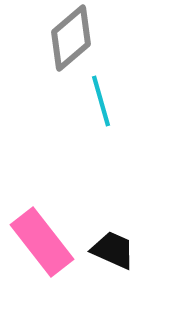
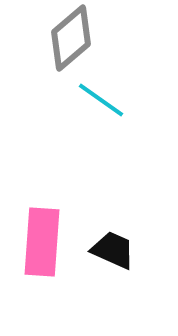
cyan line: moved 1 px up; rotated 39 degrees counterclockwise
pink rectangle: rotated 42 degrees clockwise
